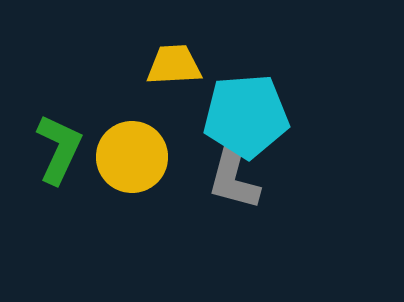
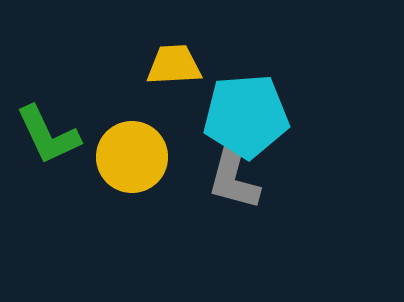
green L-shape: moved 11 px left, 14 px up; rotated 130 degrees clockwise
